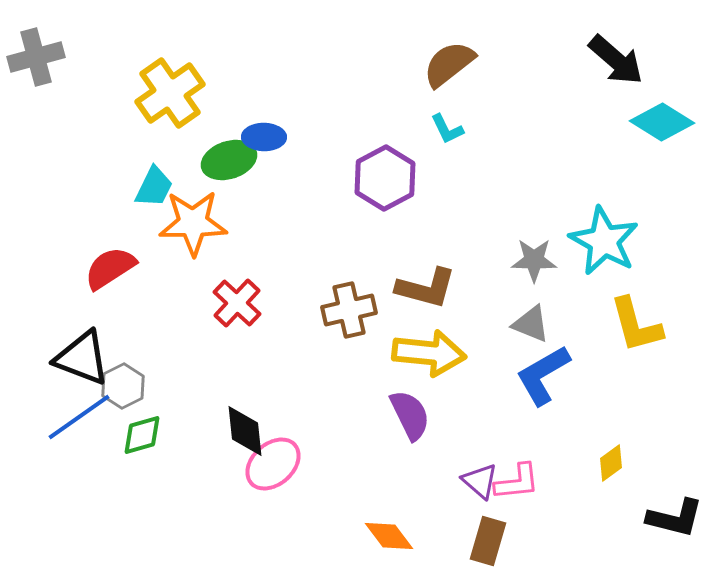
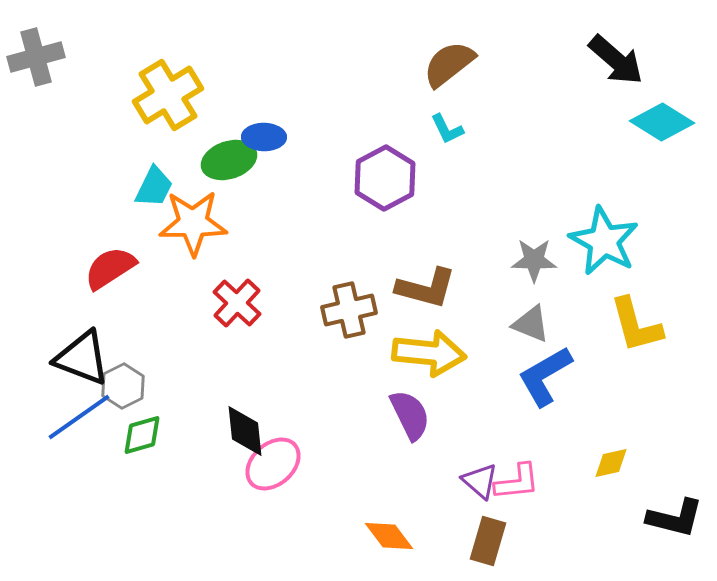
yellow cross: moved 2 px left, 2 px down; rotated 4 degrees clockwise
blue L-shape: moved 2 px right, 1 px down
yellow diamond: rotated 24 degrees clockwise
